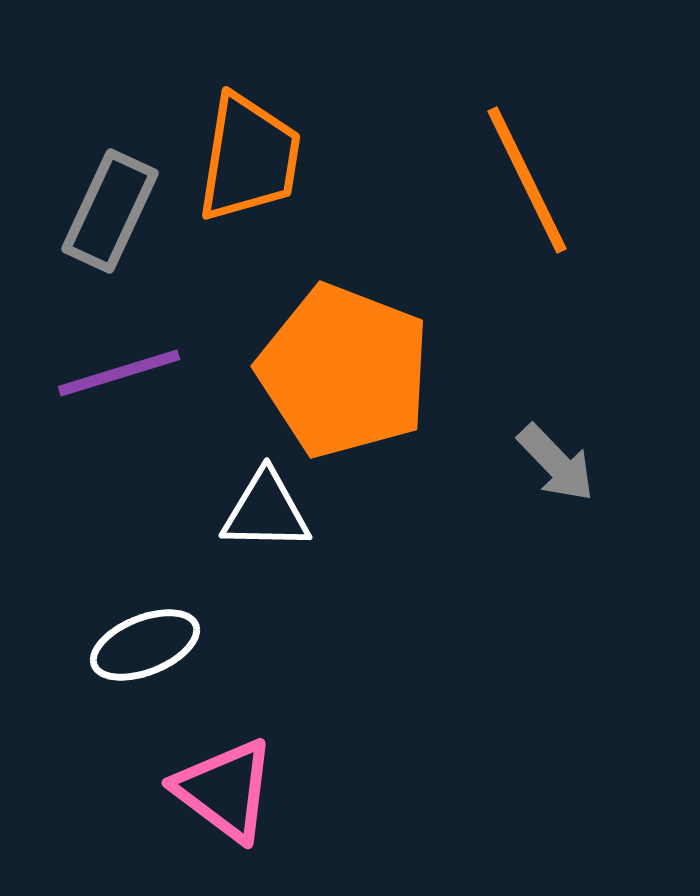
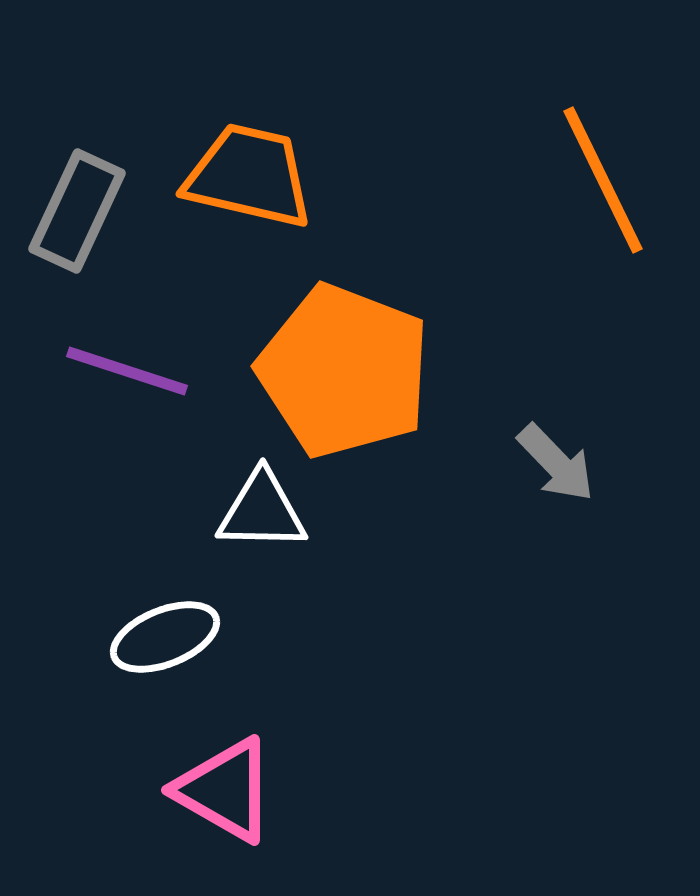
orange trapezoid: moved 18 px down; rotated 86 degrees counterclockwise
orange line: moved 76 px right
gray rectangle: moved 33 px left
purple line: moved 8 px right, 2 px up; rotated 35 degrees clockwise
white triangle: moved 4 px left
white ellipse: moved 20 px right, 8 px up
pink triangle: rotated 7 degrees counterclockwise
